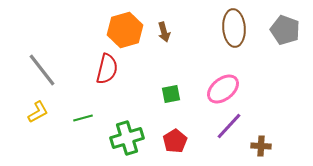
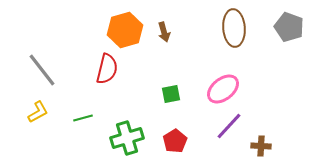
gray pentagon: moved 4 px right, 3 px up
